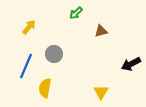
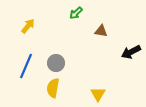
yellow arrow: moved 1 px left, 1 px up
brown triangle: rotated 24 degrees clockwise
gray circle: moved 2 px right, 9 px down
black arrow: moved 12 px up
yellow semicircle: moved 8 px right
yellow triangle: moved 3 px left, 2 px down
